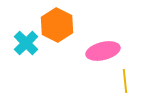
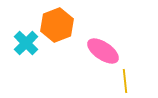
orange hexagon: rotated 12 degrees clockwise
pink ellipse: rotated 48 degrees clockwise
